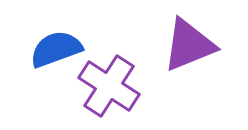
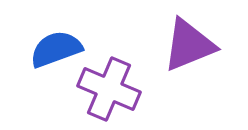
purple cross: moved 3 px down; rotated 10 degrees counterclockwise
